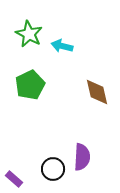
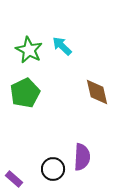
green star: moved 16 px down
cyan arrow: rotated 30 degrees clockwise
green pentagon: moved 5 px left, 8 px down
